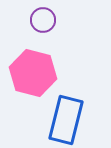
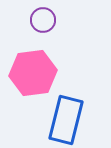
pink hexagon: rotated 21 degrees counterclockwise
